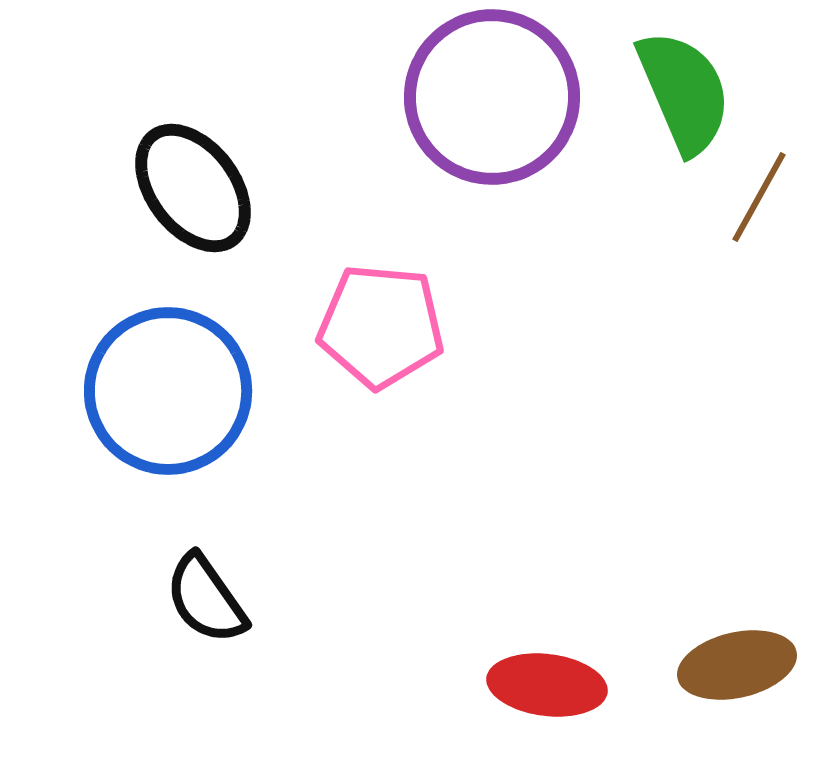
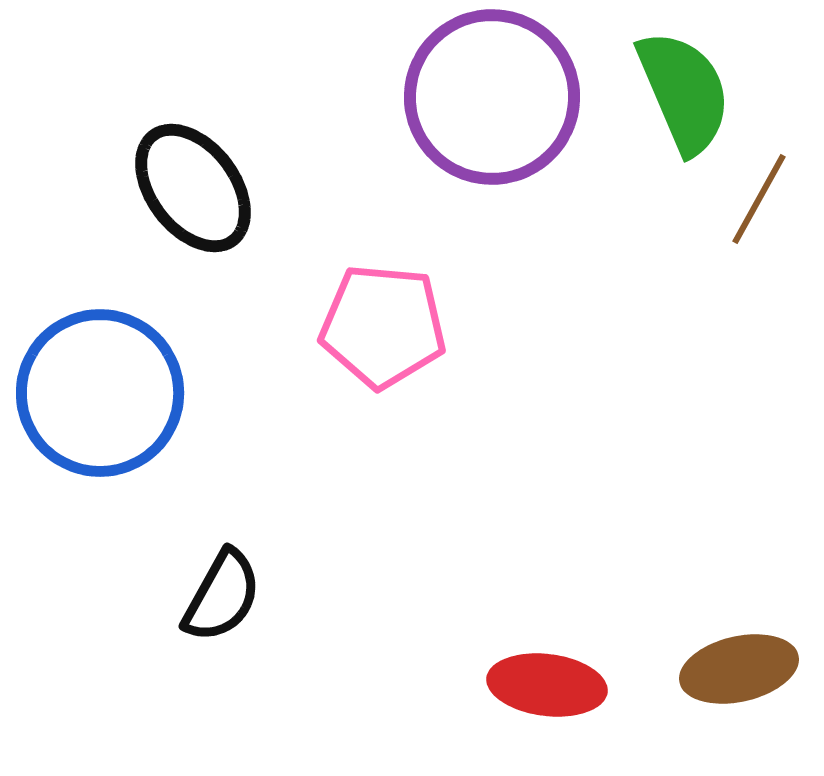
brown line: moved 2 px down
pink pentagon: moved 2 px right
blue circle: moved 68 px left, 2 px down
black semicircle: moved 16 px right, 3 px up; rotated 116 degrees counterclockwise
brown ellipse: moved 2 px right, 4 px down
